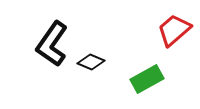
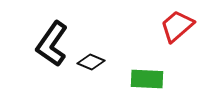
red trapezoid: moved 3 px right, 4 px up
green rectangle: rotated 32 degrees clockwise
